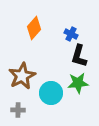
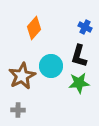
blue cross: moved 14 px right, 7 px up
green star: moved 1 px right
cyan circle: moved 27 px up
